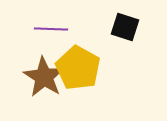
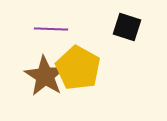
black square: moved 2 px right
brown star: moved 1 px right, 1 px up
